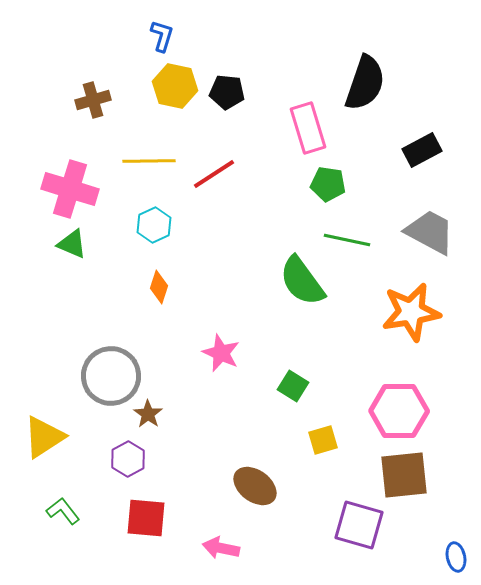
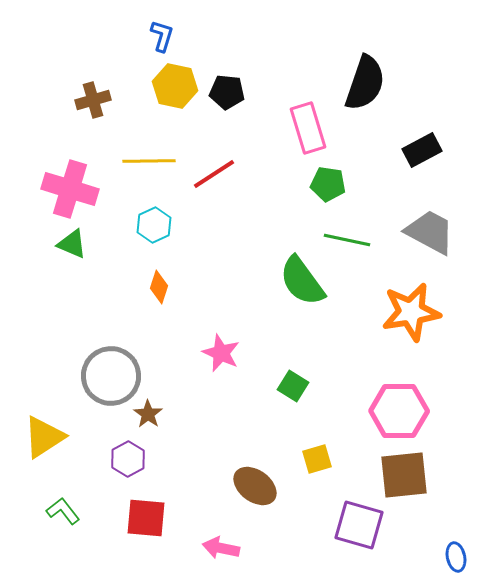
yellow square: moved 6 px left, 19 px down
